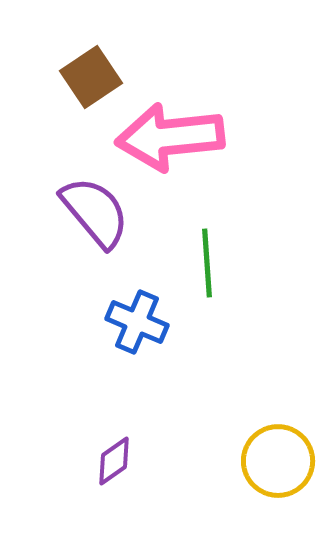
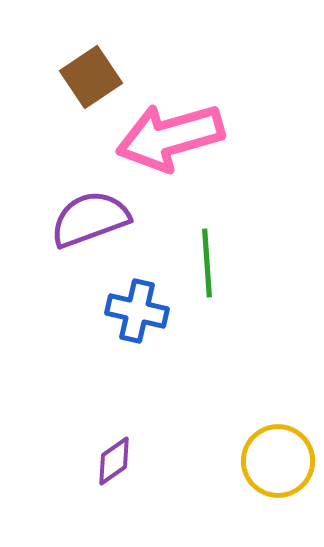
pink arrow: rotated 10 degrees counterclockwise
purple semicircle: moved 5 px left, 7 px down; rotated 70 degrees counterclockwise
blue cross: moved 11 px up; rotated 10 degrees counterclockwise
